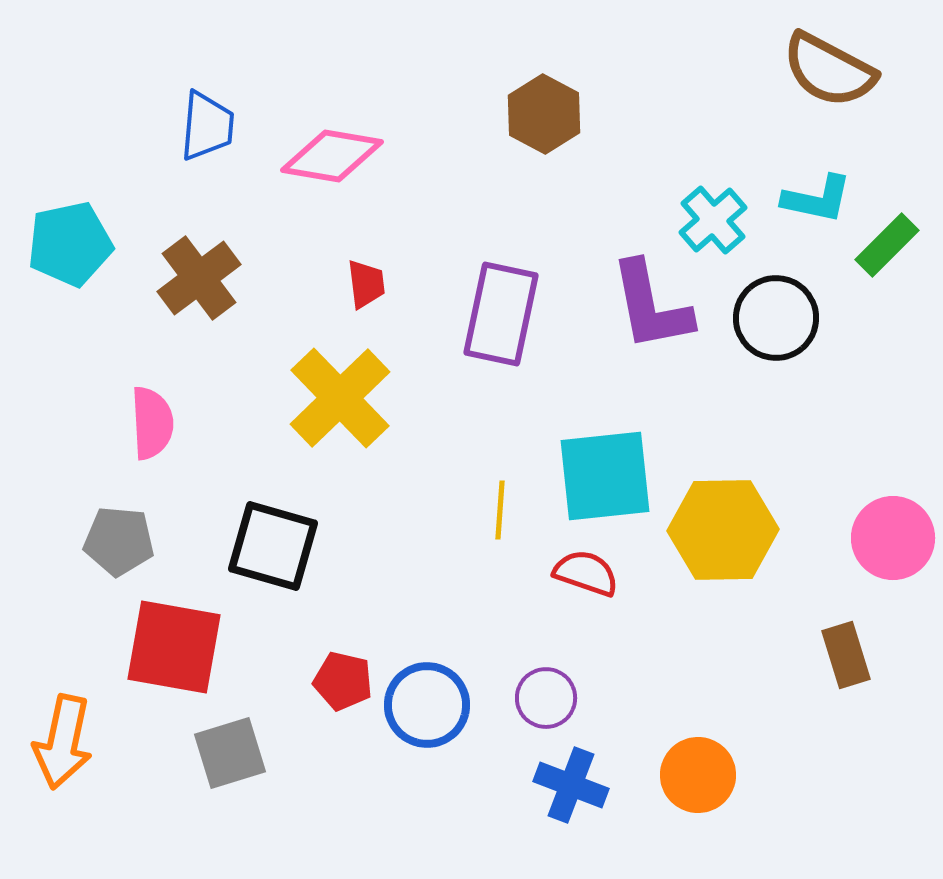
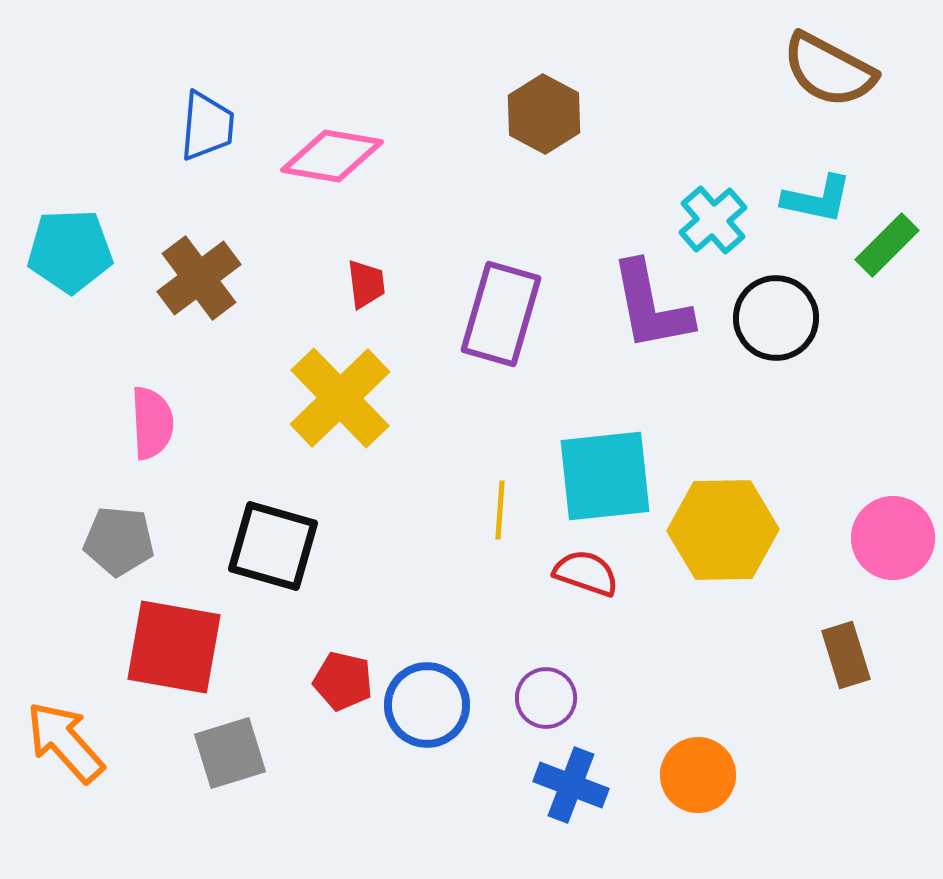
cyan pentagon: moved 7 px down; rotated 10 degrees clockwise
purple rectangle: rotated 4 degrees clockwise
orange arrow: moved 2 px right; rotated 126 degrees clockwise
